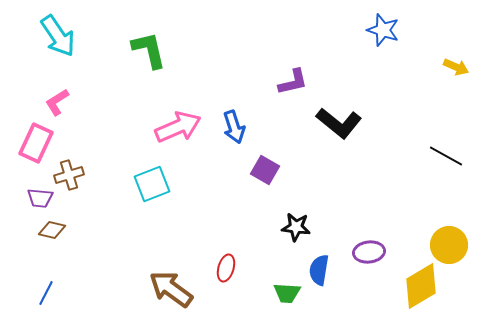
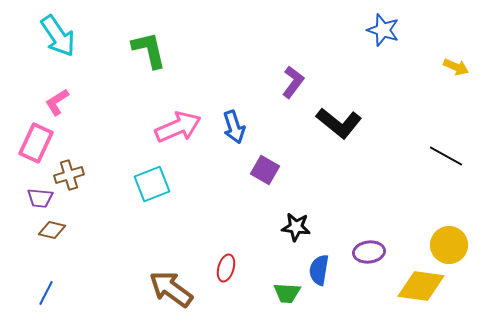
purple L-shape: rotated 40 degrees counterclockwise
yellow diamond: rotated 39 degrees clockwise
